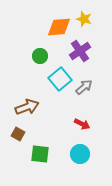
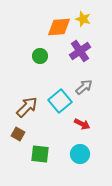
yellow star: moved 1 px left
cyan square: moved 22 px down
brown arrow: rotated 25 degrees counterclockwise
